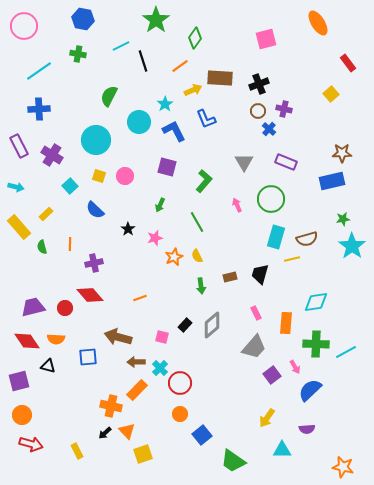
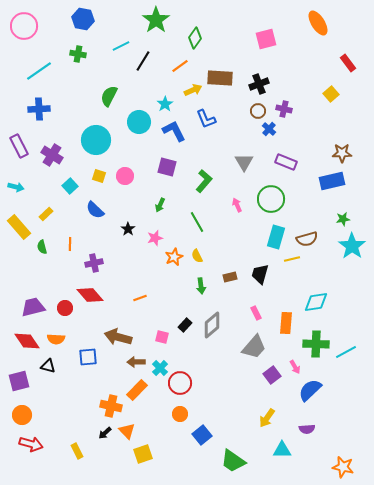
black line at (143, 61): rotated 50 degrees clockwise
